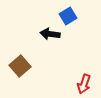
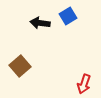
black arrow: moved 10 px left, 11 px up
